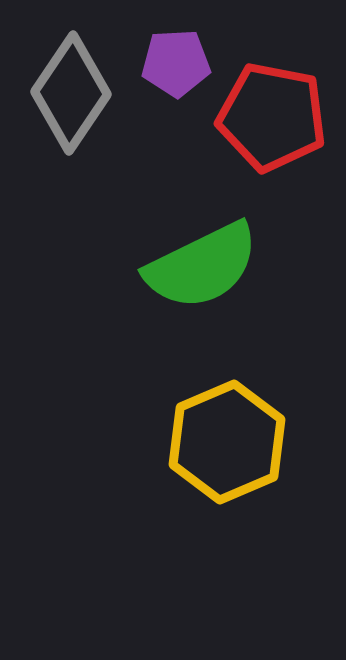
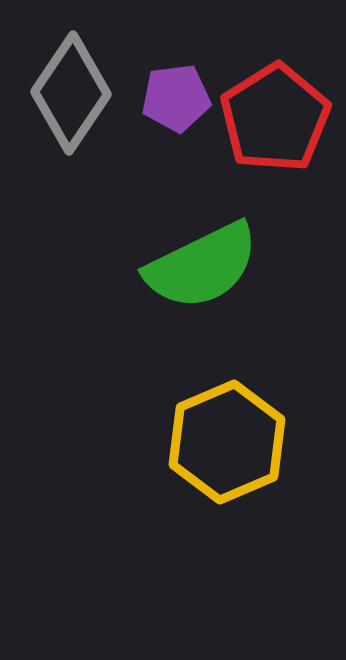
purple pentagon: moved 35 px down; rotated 4 degrees counterclockwise
red pentagon: moved 3 px right, 1 px down; rotated 29 degrees clockwise
